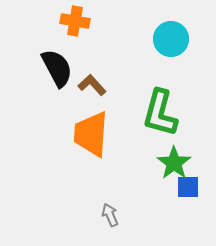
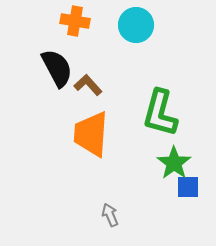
cyan circle: moved 35 px left, 14 px up
brown L-shape: moved 4 px left
